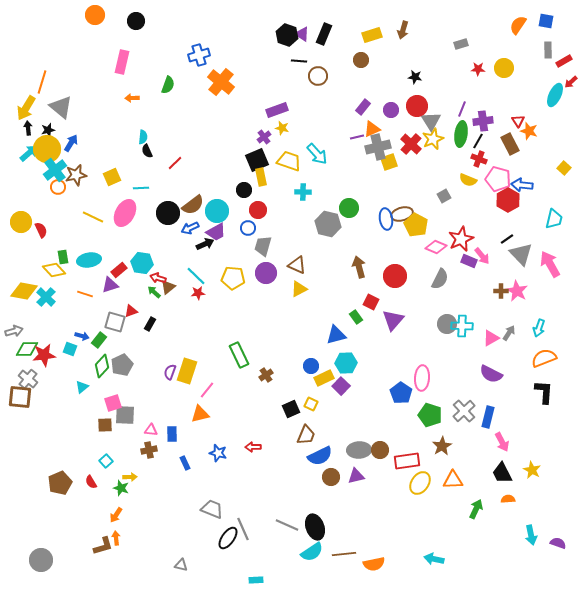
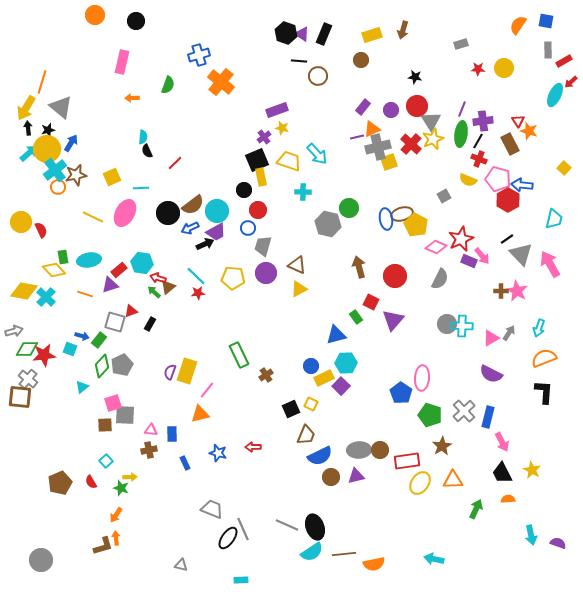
black hexagon at (287, 35): moved 1 px left, 2 px up
cyan rectangle at (256, 580): moved 15 px left
